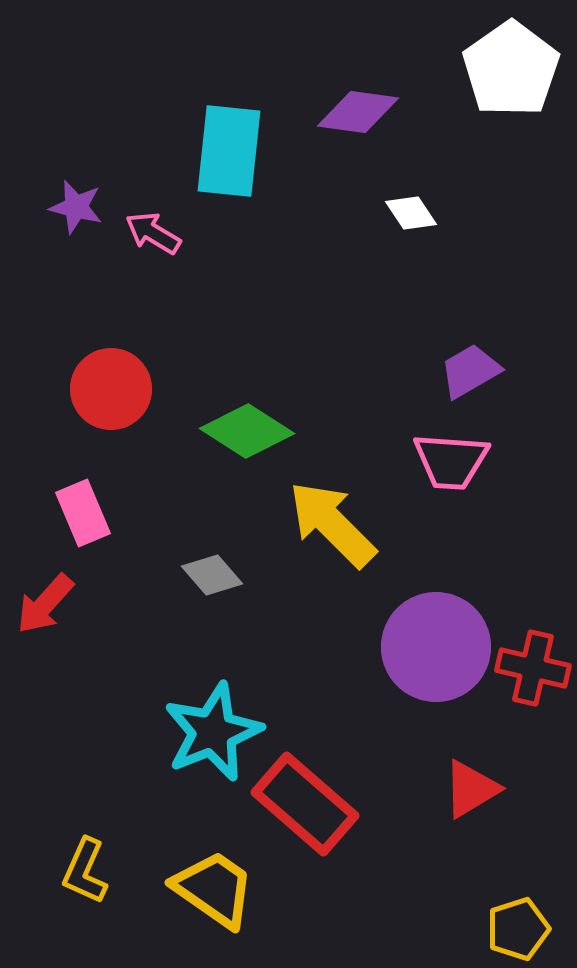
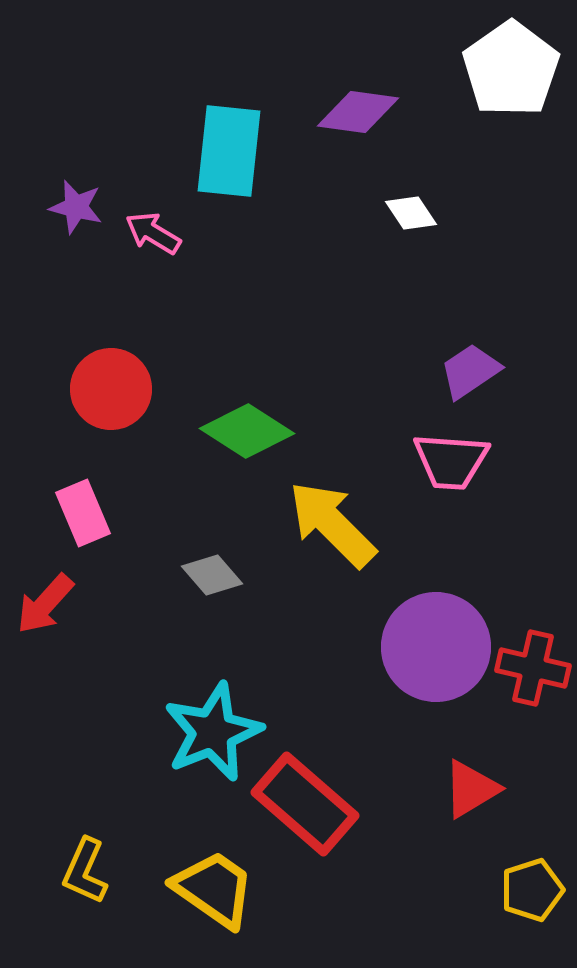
purple trapezoid: rotated 4 degrees counterclockwise
yellow pentagon: moved 14 px right, 39 px up
